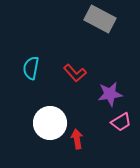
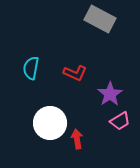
red L-shape: rotated 25 degrees counterclockwise
purple star: rotated 25 degrees counterclockwise
pink trapezoid: moved 1 px left, 1 px up
